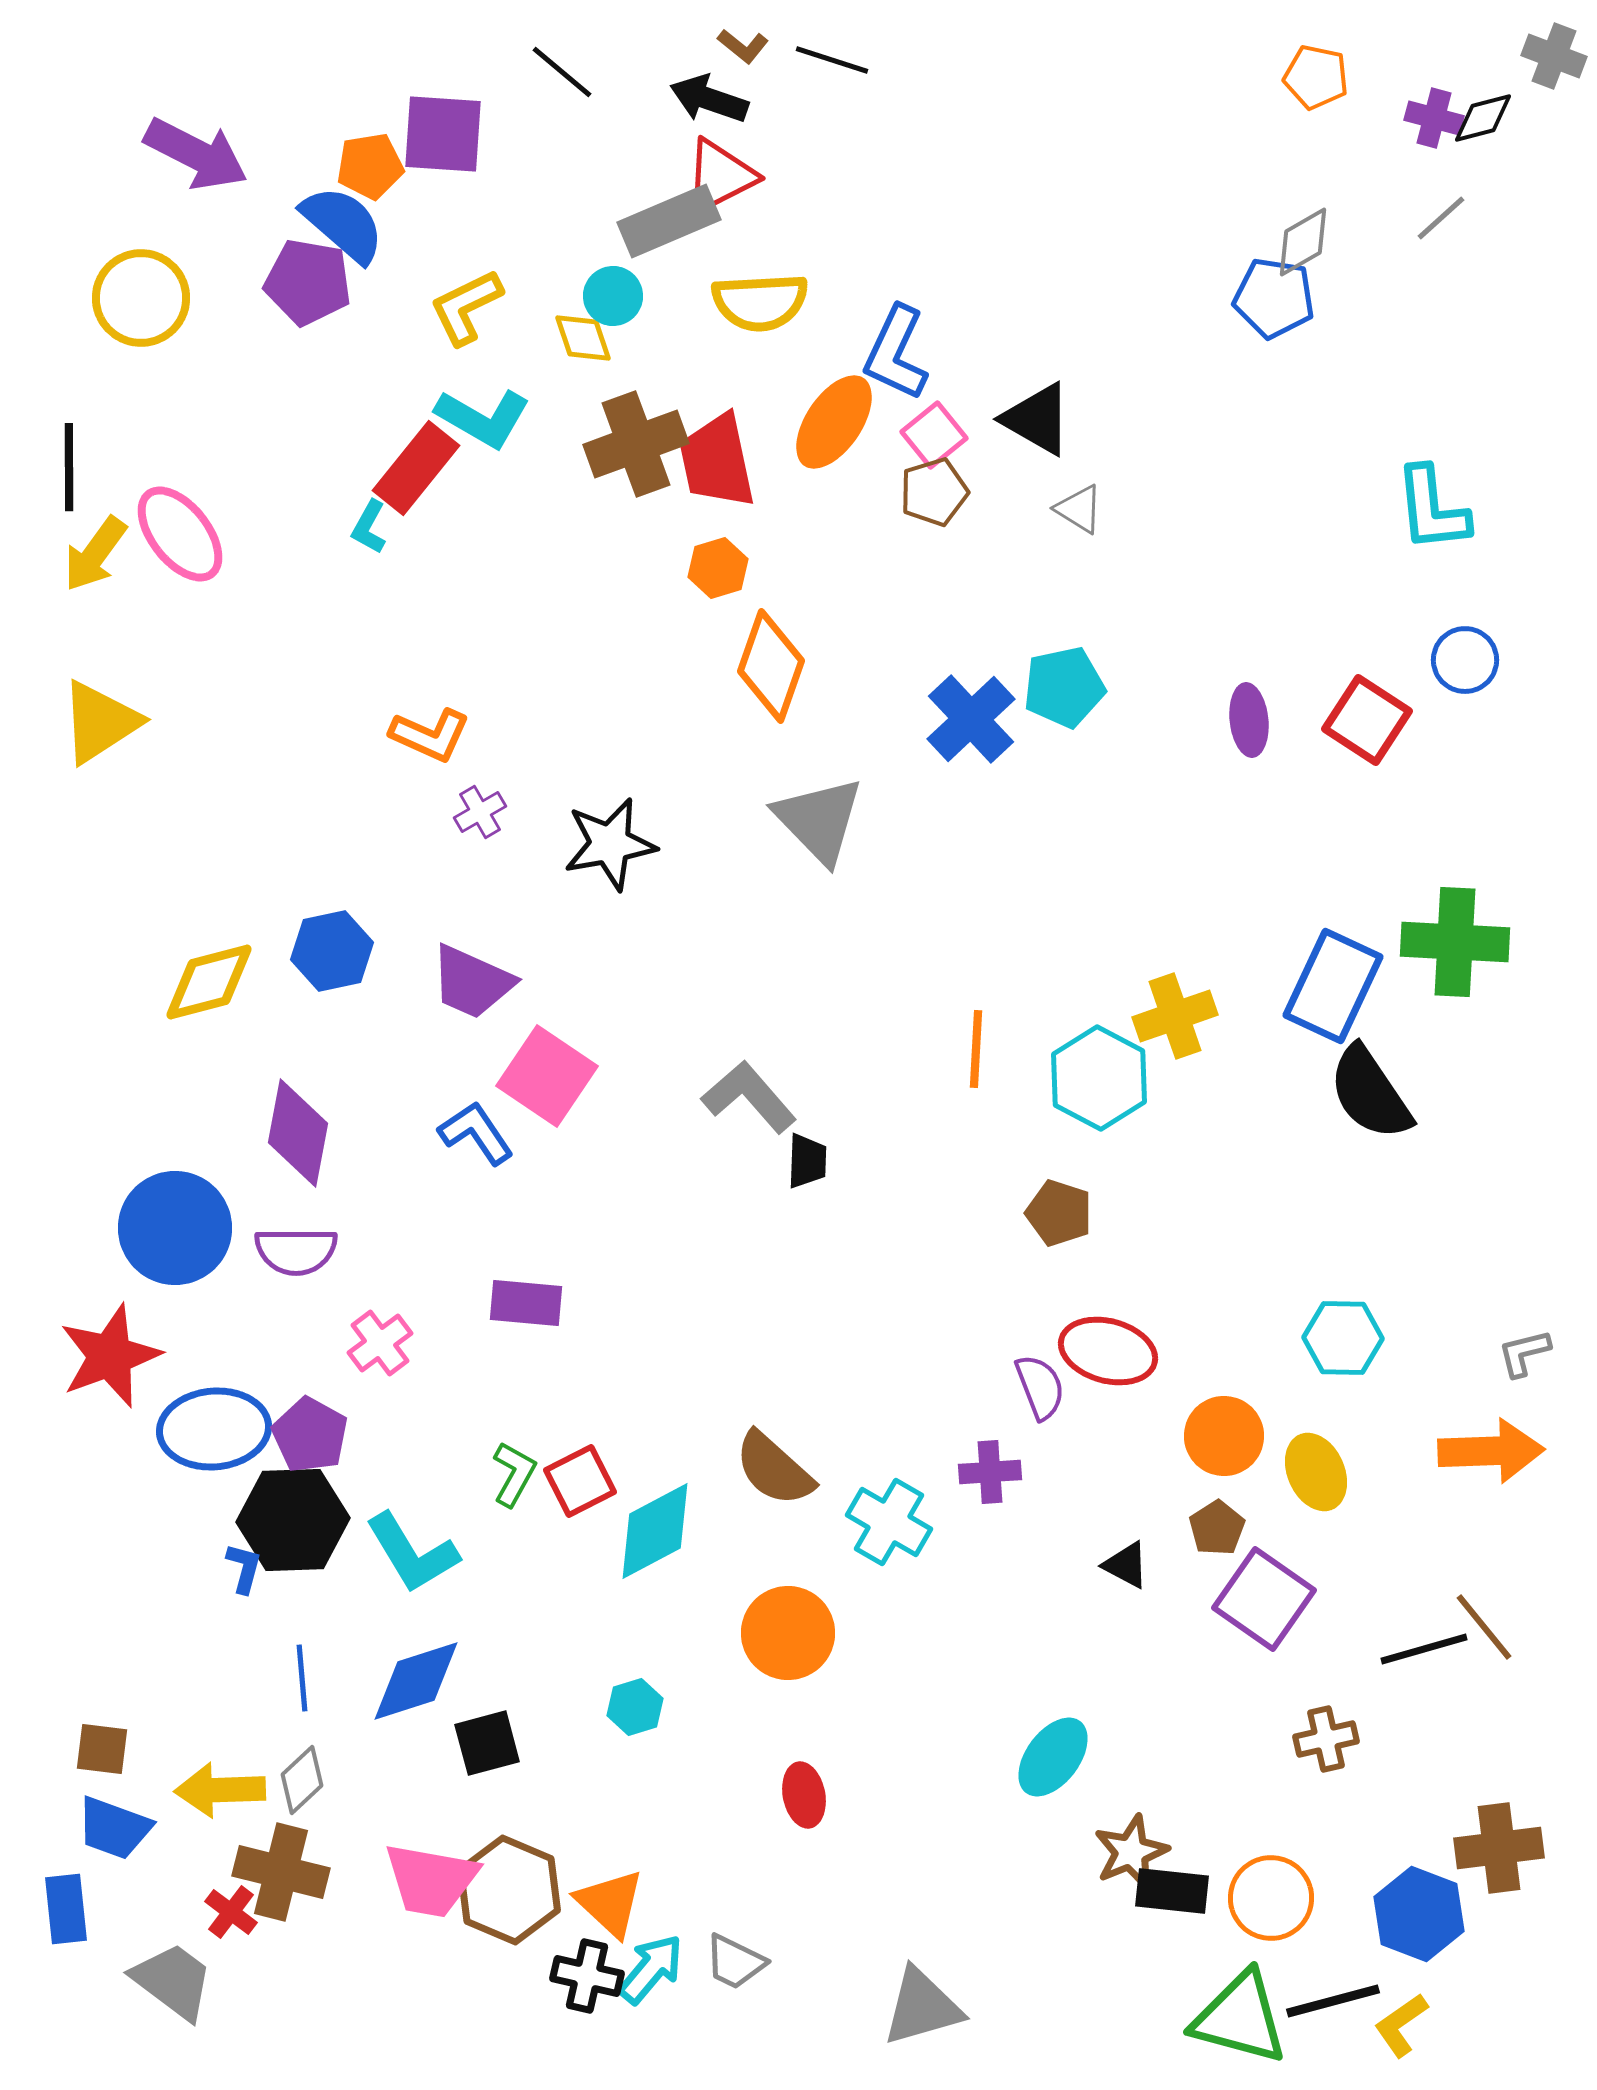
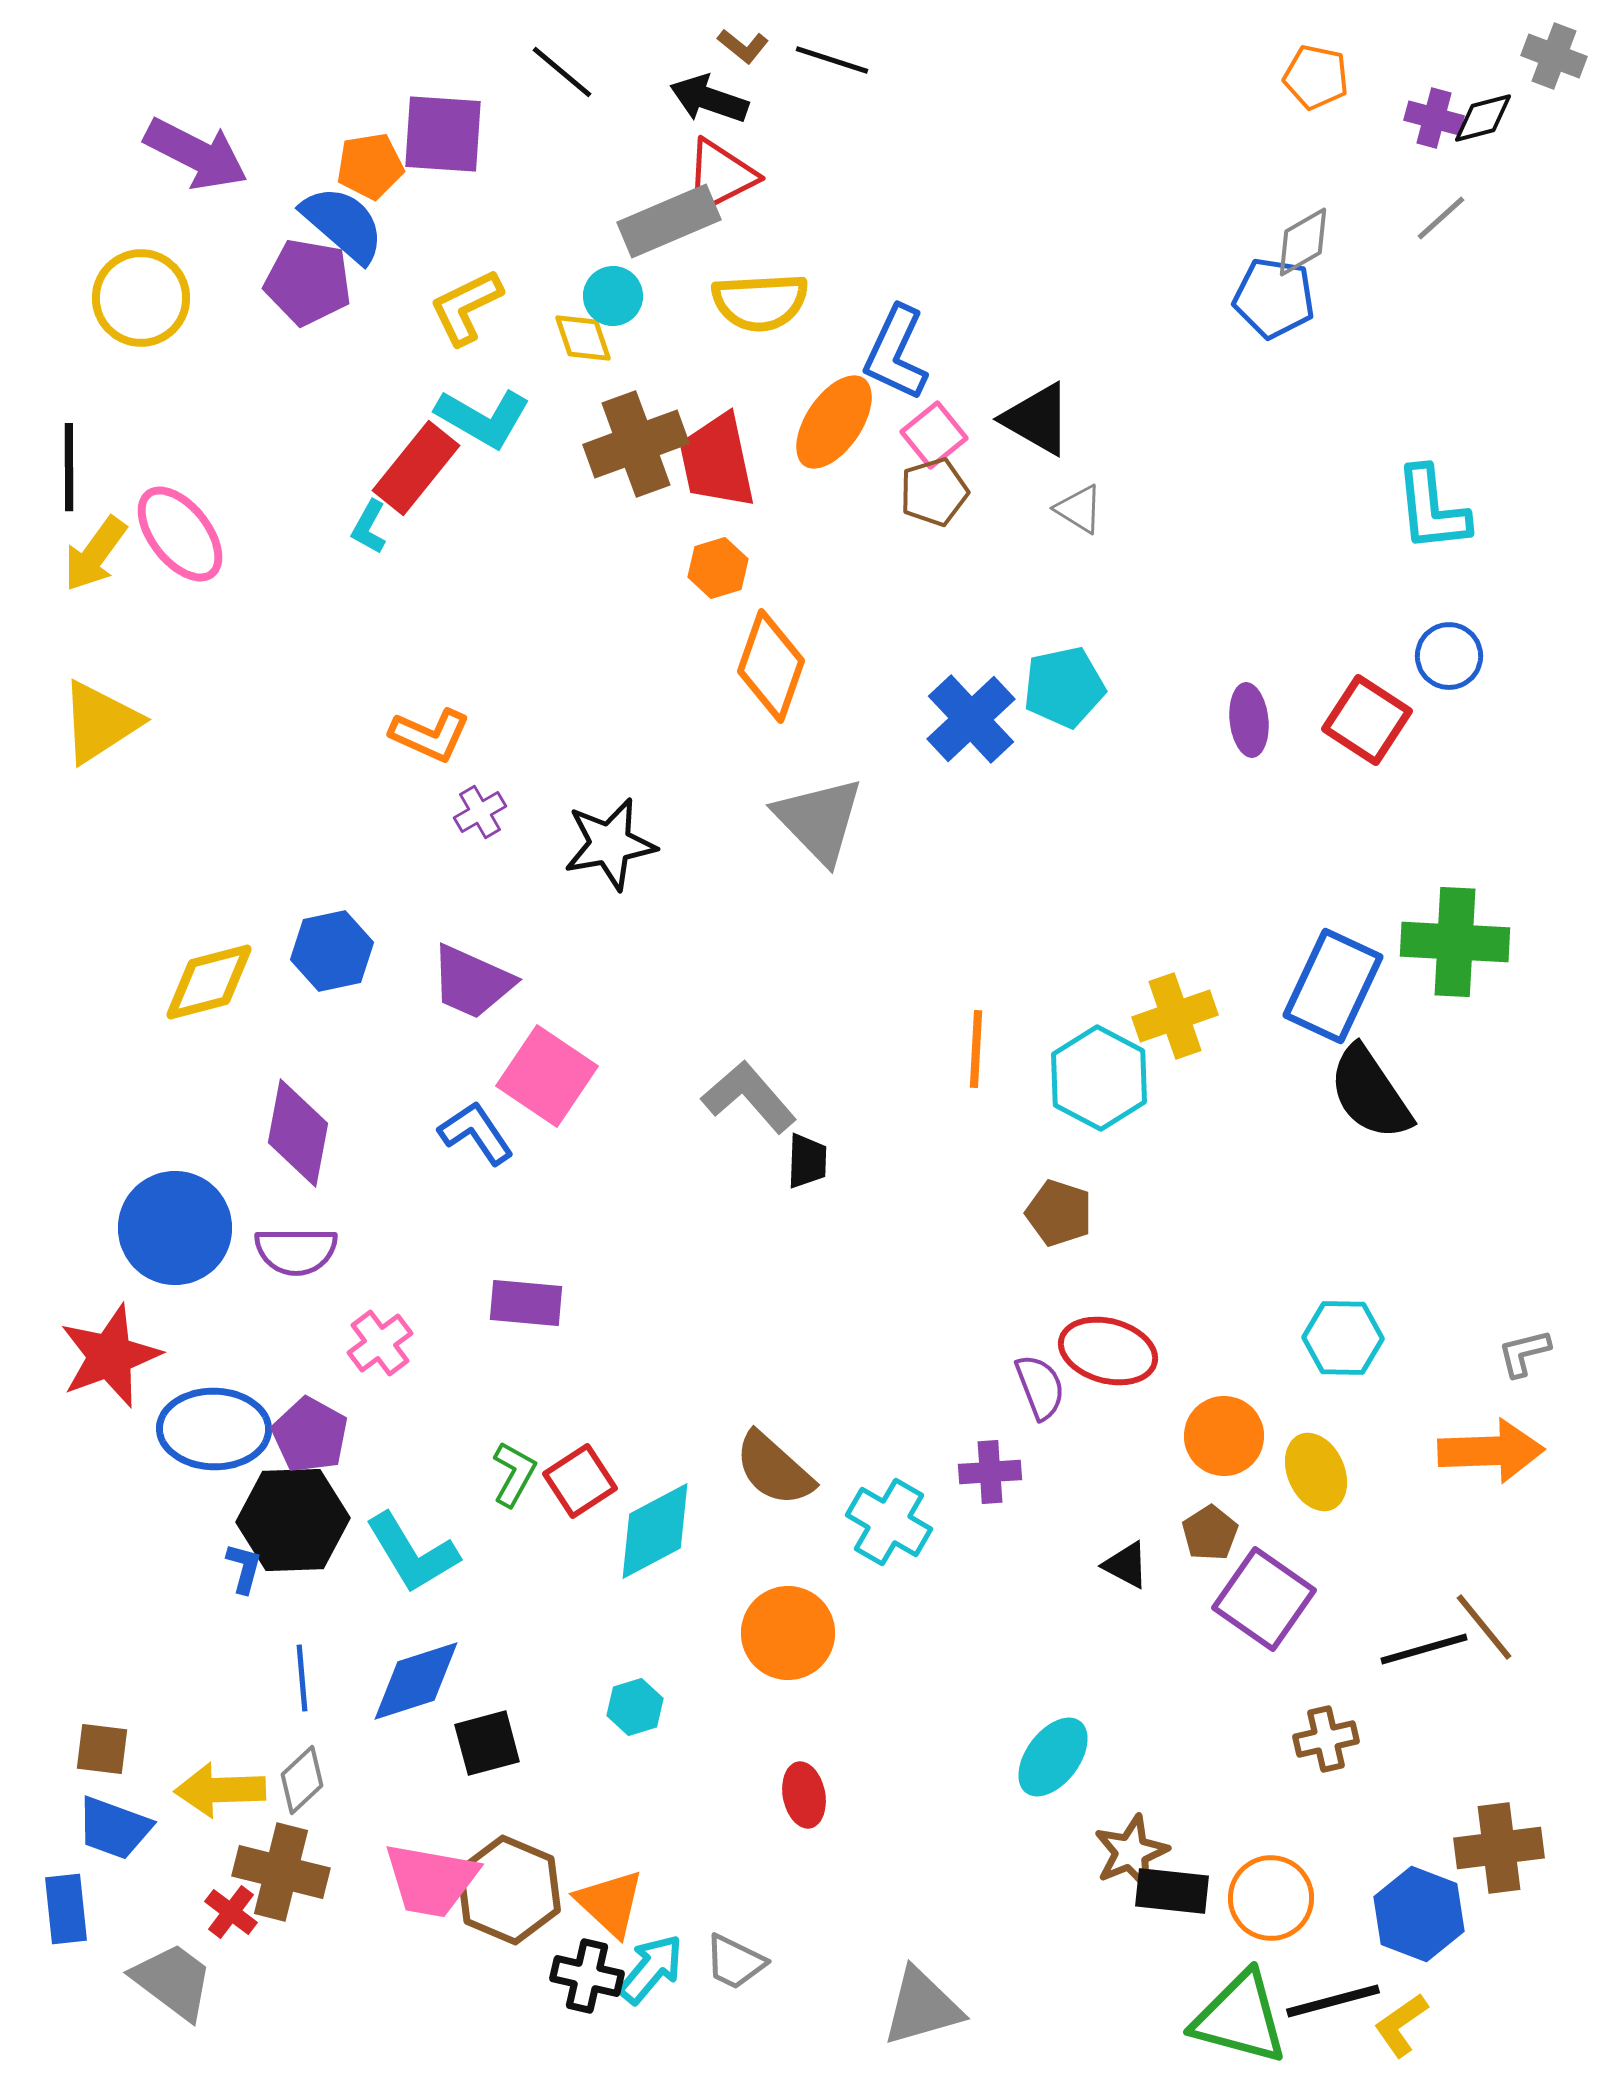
blue circle at (1465, 660): moved 16 px left, 4 px up
blue ellipse at (214, 1429): rotated 6 degrees clockwise
red square at (580, 1481): rotated 6 degrees counterclockwise
brown pentagon at (1217, 1528): moved 7 px left, 5 px down
